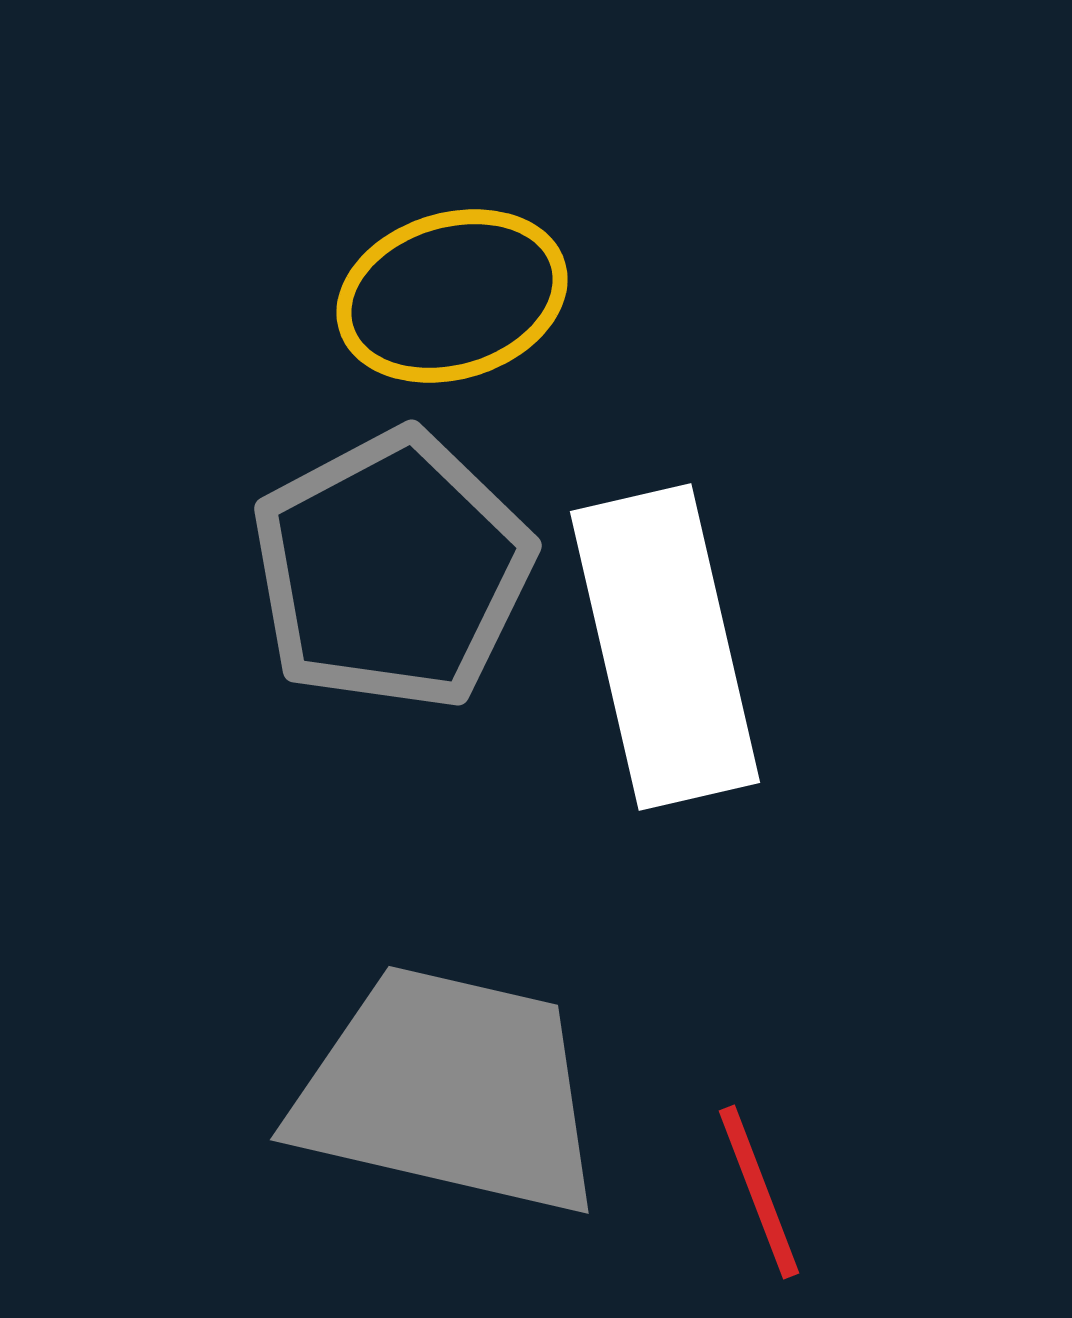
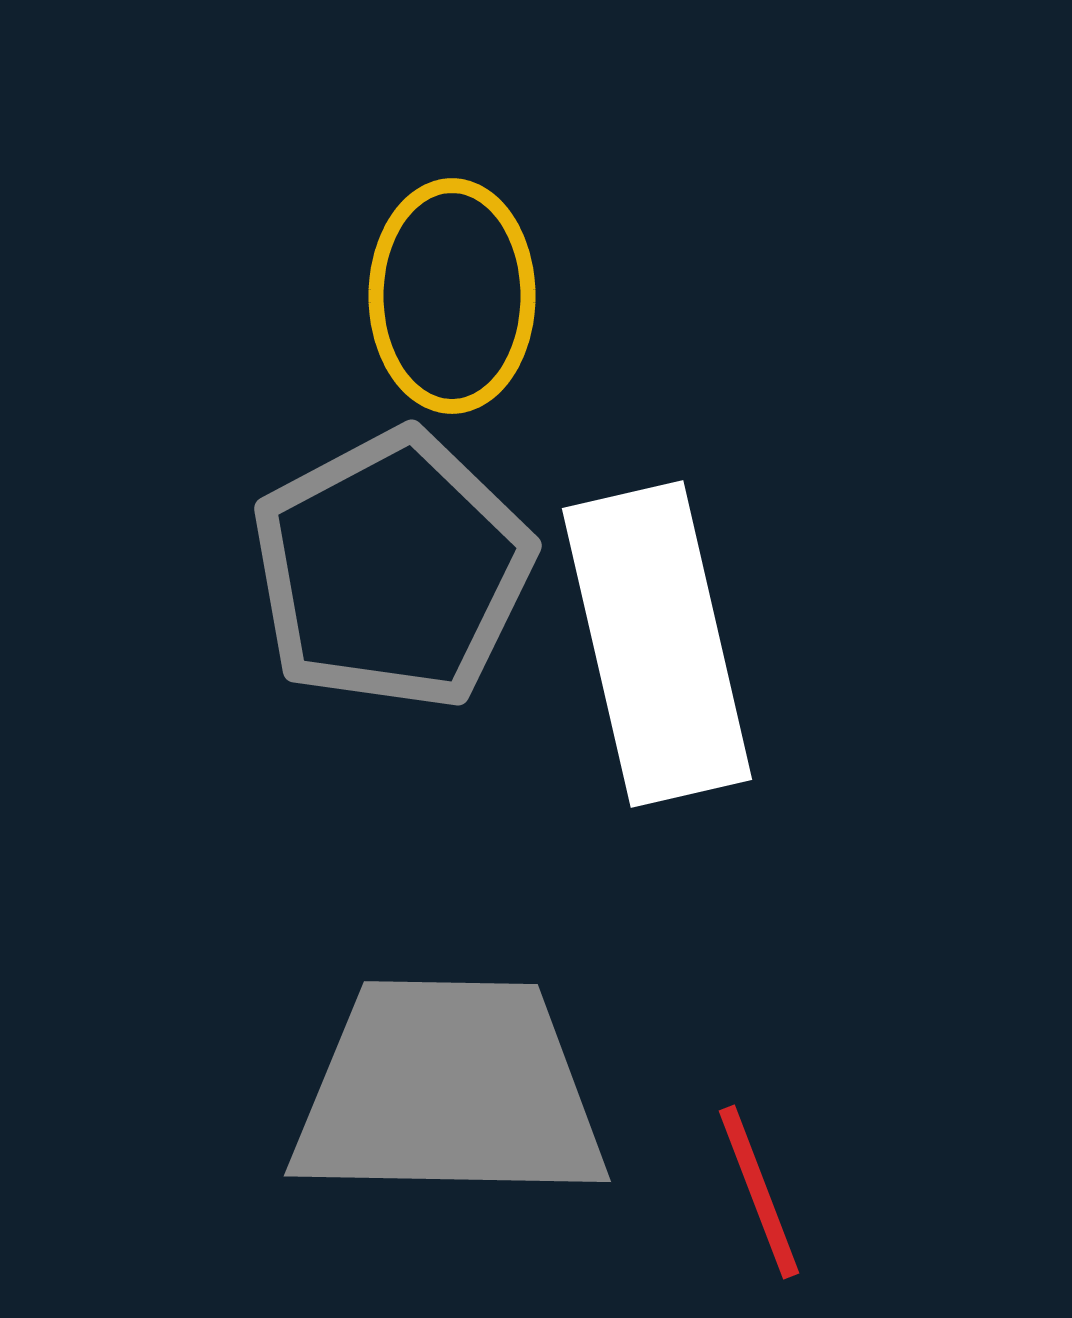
yellow ellipse: rotated 73 degrees counterclockwise
white rectangle: moved 8 px left, 3 px up
gray trapezoid: rotated 12 degrees counterclockwise
